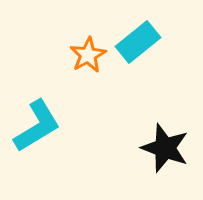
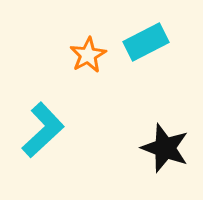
cyan rectangle: moved 8 px right; rotated 12 degrees clockwise
cyan L-shape: moved 6 px right, 4 px down; rotated 12 degrees counterclockwise
